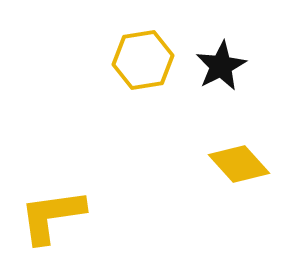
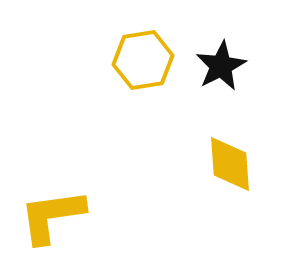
yellow diamond: moved 9 px left; rotated 38 degrees clockwise
